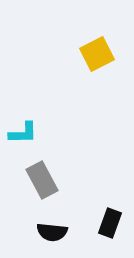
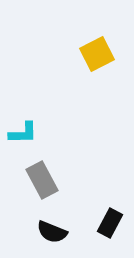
black rectangle: rotated 8 degrees clockwise
black semicircle: rotated 16 degrees clockwise
